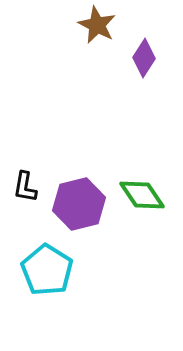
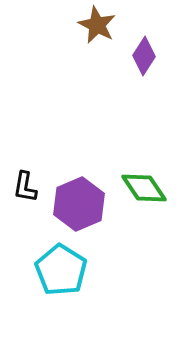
purple diamond: moved 2 px up
green diamond: moved 2 px right, 7 px up
purple hexagon: rotated 9 degrees counterclockwise
cyan pentagon: moved 14 px right
